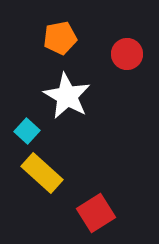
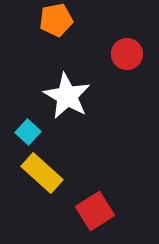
orange pentagon: moved 4 px left, 18 px up
cyan square: moved 1 px right, 1 px down
red square: moved 1 px left, 2 px up
